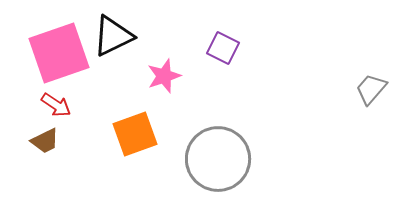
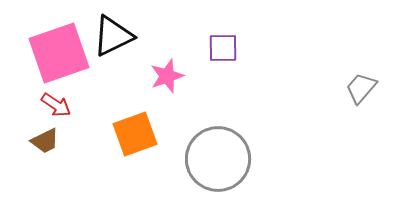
purple square: rotated 28 degrees counterclockwise
pink star: moved 3 px right
gray trapezoid: moved 10 px left, 1 px up
